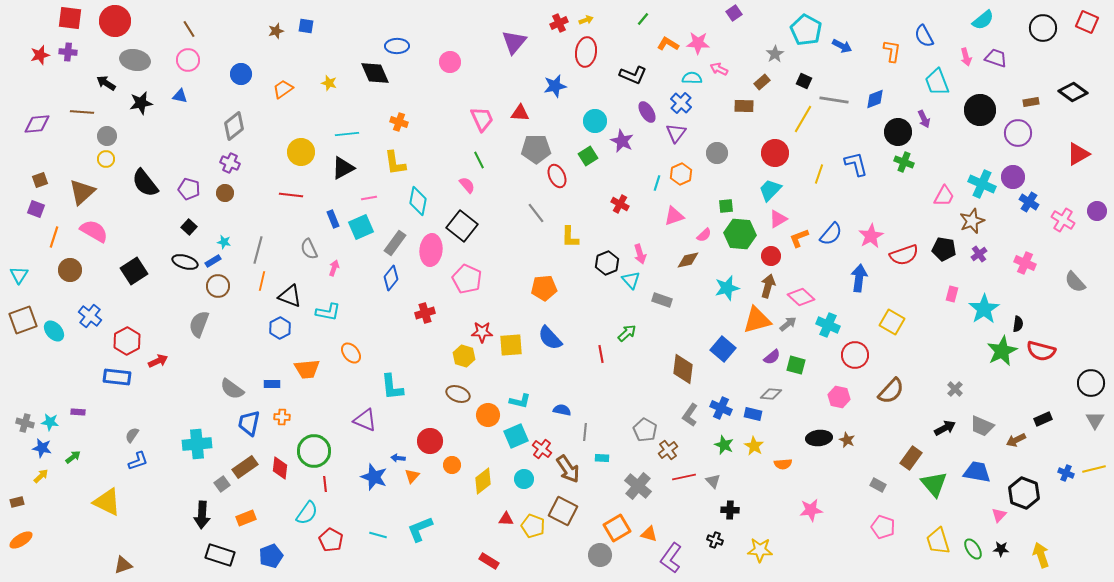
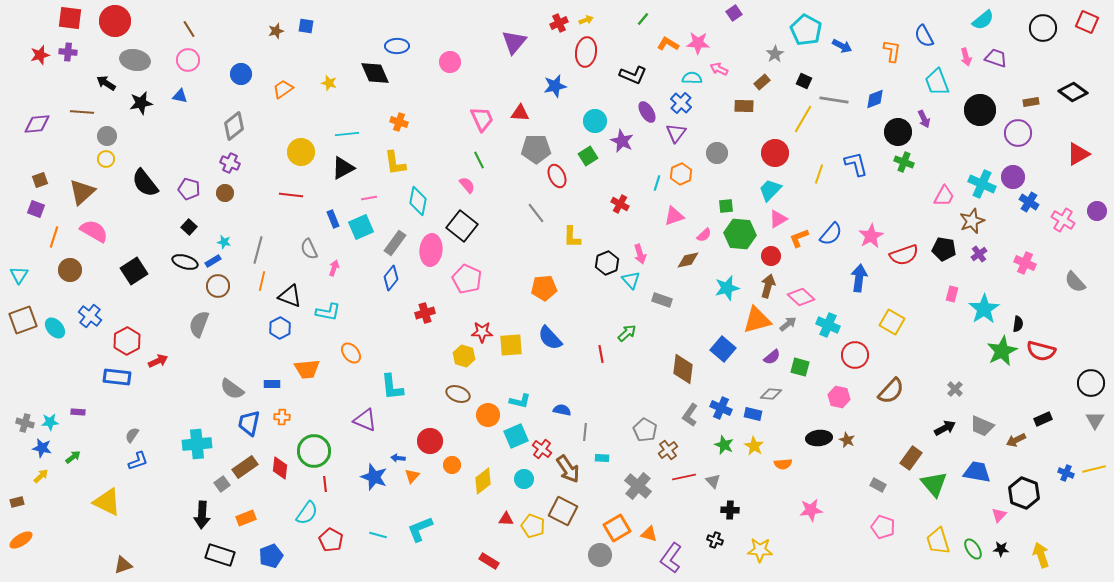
yellow L-shape at (570, 237): moved 2 px right
cyan ellipse at (54, 331): moved 1 px right, 3 px up
green square at (796, 365): moved 4 px right, 2 px down
cyan star at (50, 422): rotated 12 degrees counterclockwise
